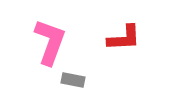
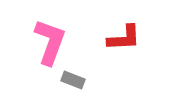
gray rectangle: rotated 10 degrees clockwise
